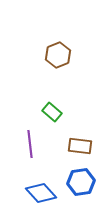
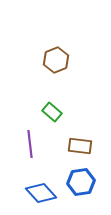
brown hexagon: moved 2 px left, 5 px down
